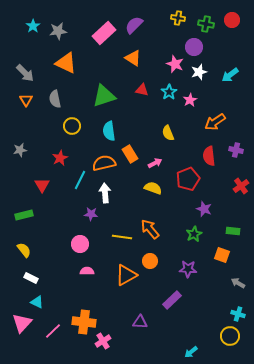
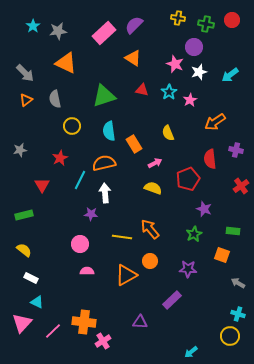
orange triangle at (26, 100): rotated 24 degrees clockwise
orange rectangle at (130, 154): moved 4 px right, 10 px up
red semicircle at (209, 156): moved 1 px right, 3 px down
yellow semicircle at (24, 250): rotated 14 degrees counterclockwise
